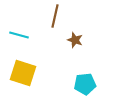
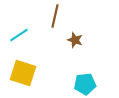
cyan line: rotated 48 degrees counterclockwise
